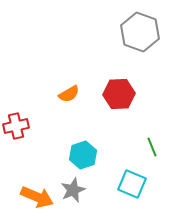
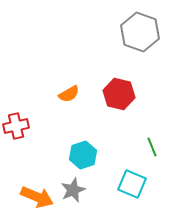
red hexagon: rotated 16 degrees clockwise
